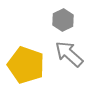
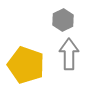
gray arrow: rotated 48 degrees clockwise
